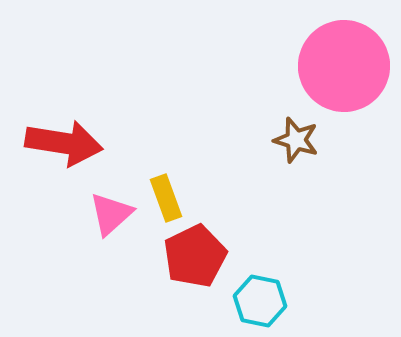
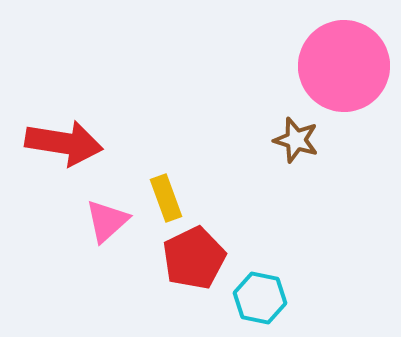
pink triangle: moved 4 px left, 7 px down
red pentagon: moved 1 px left, 2 px down
cyan hexagon: moved 3 px up
